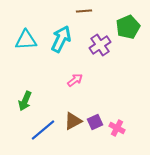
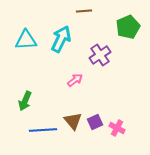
purple cross: moved 10 px down
brown triangle: rotated 42 degrees counterclockwise
blue line: rotated 36 degrees clockwise
